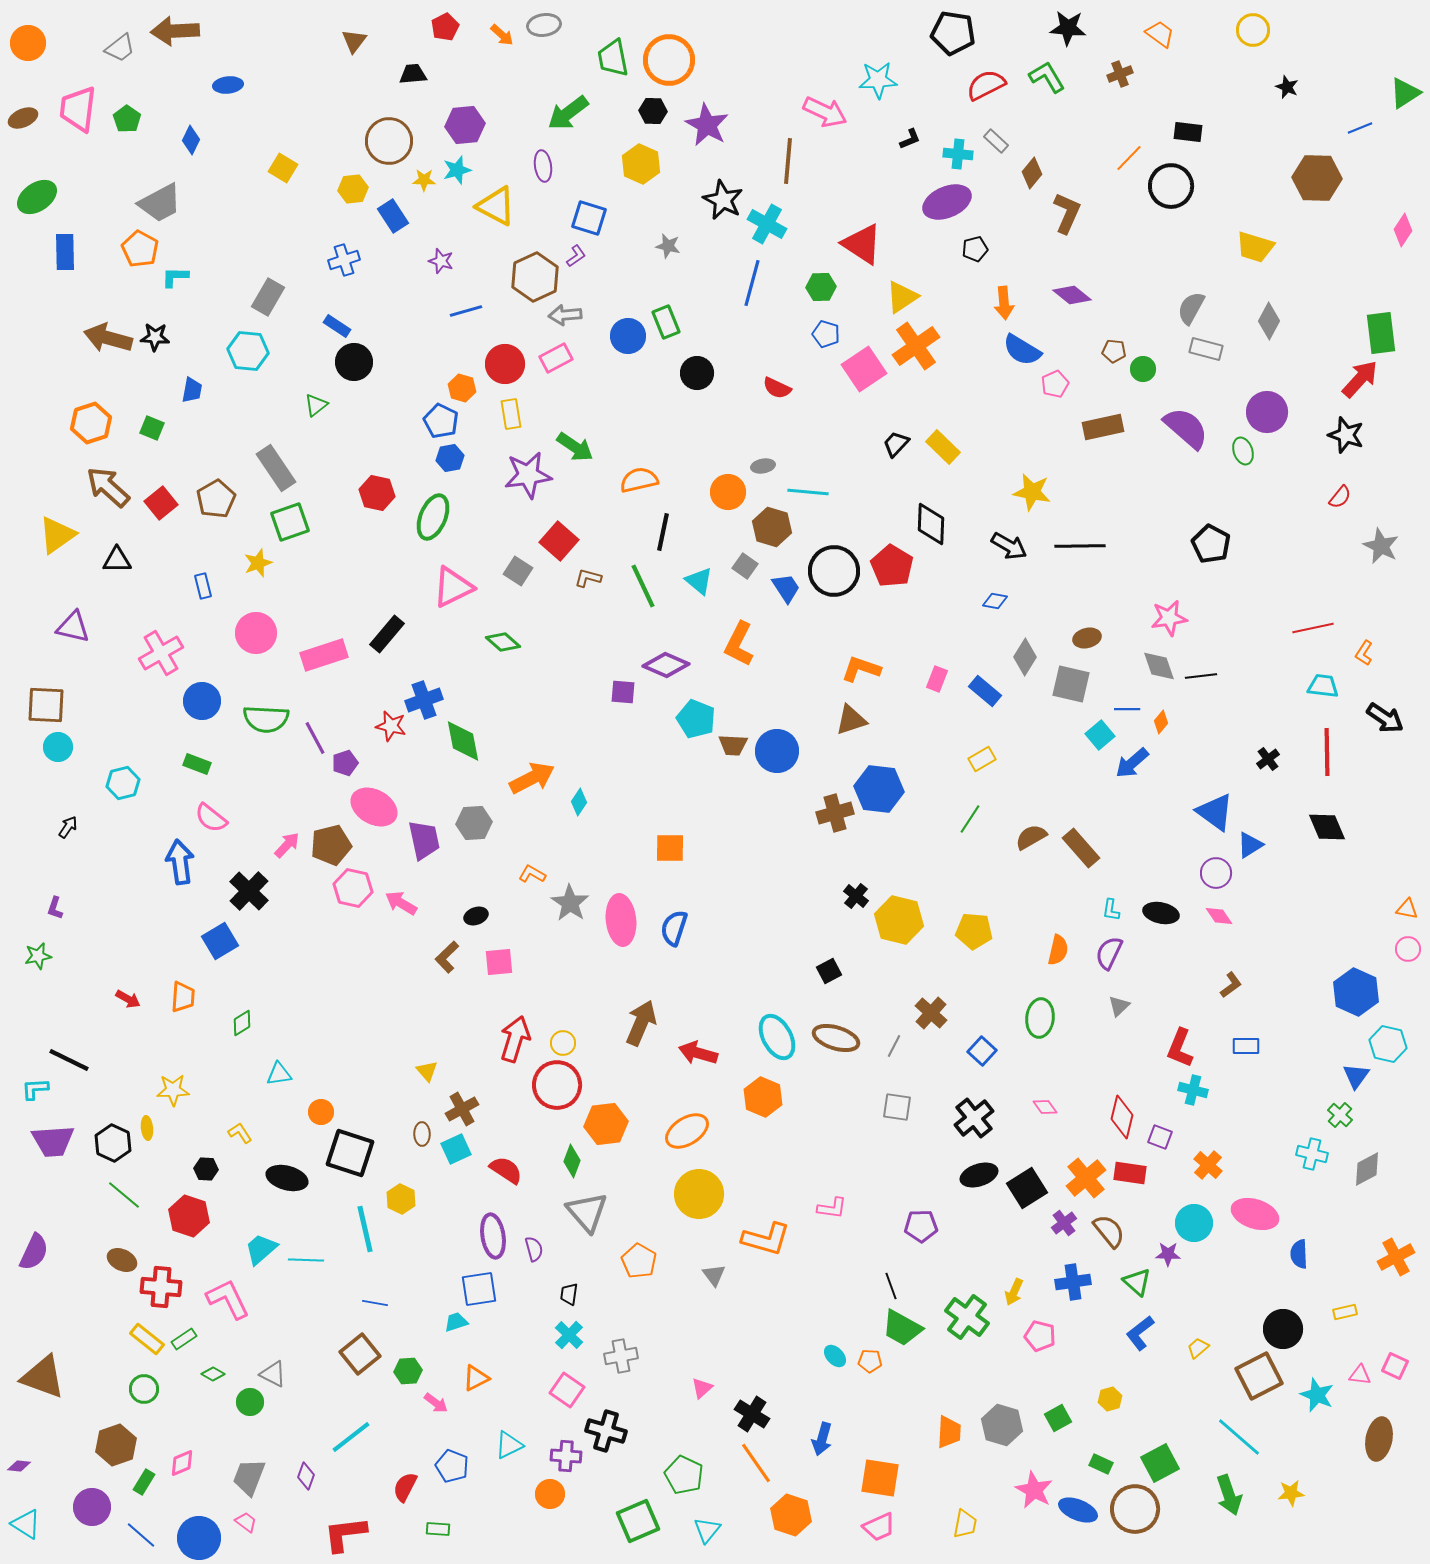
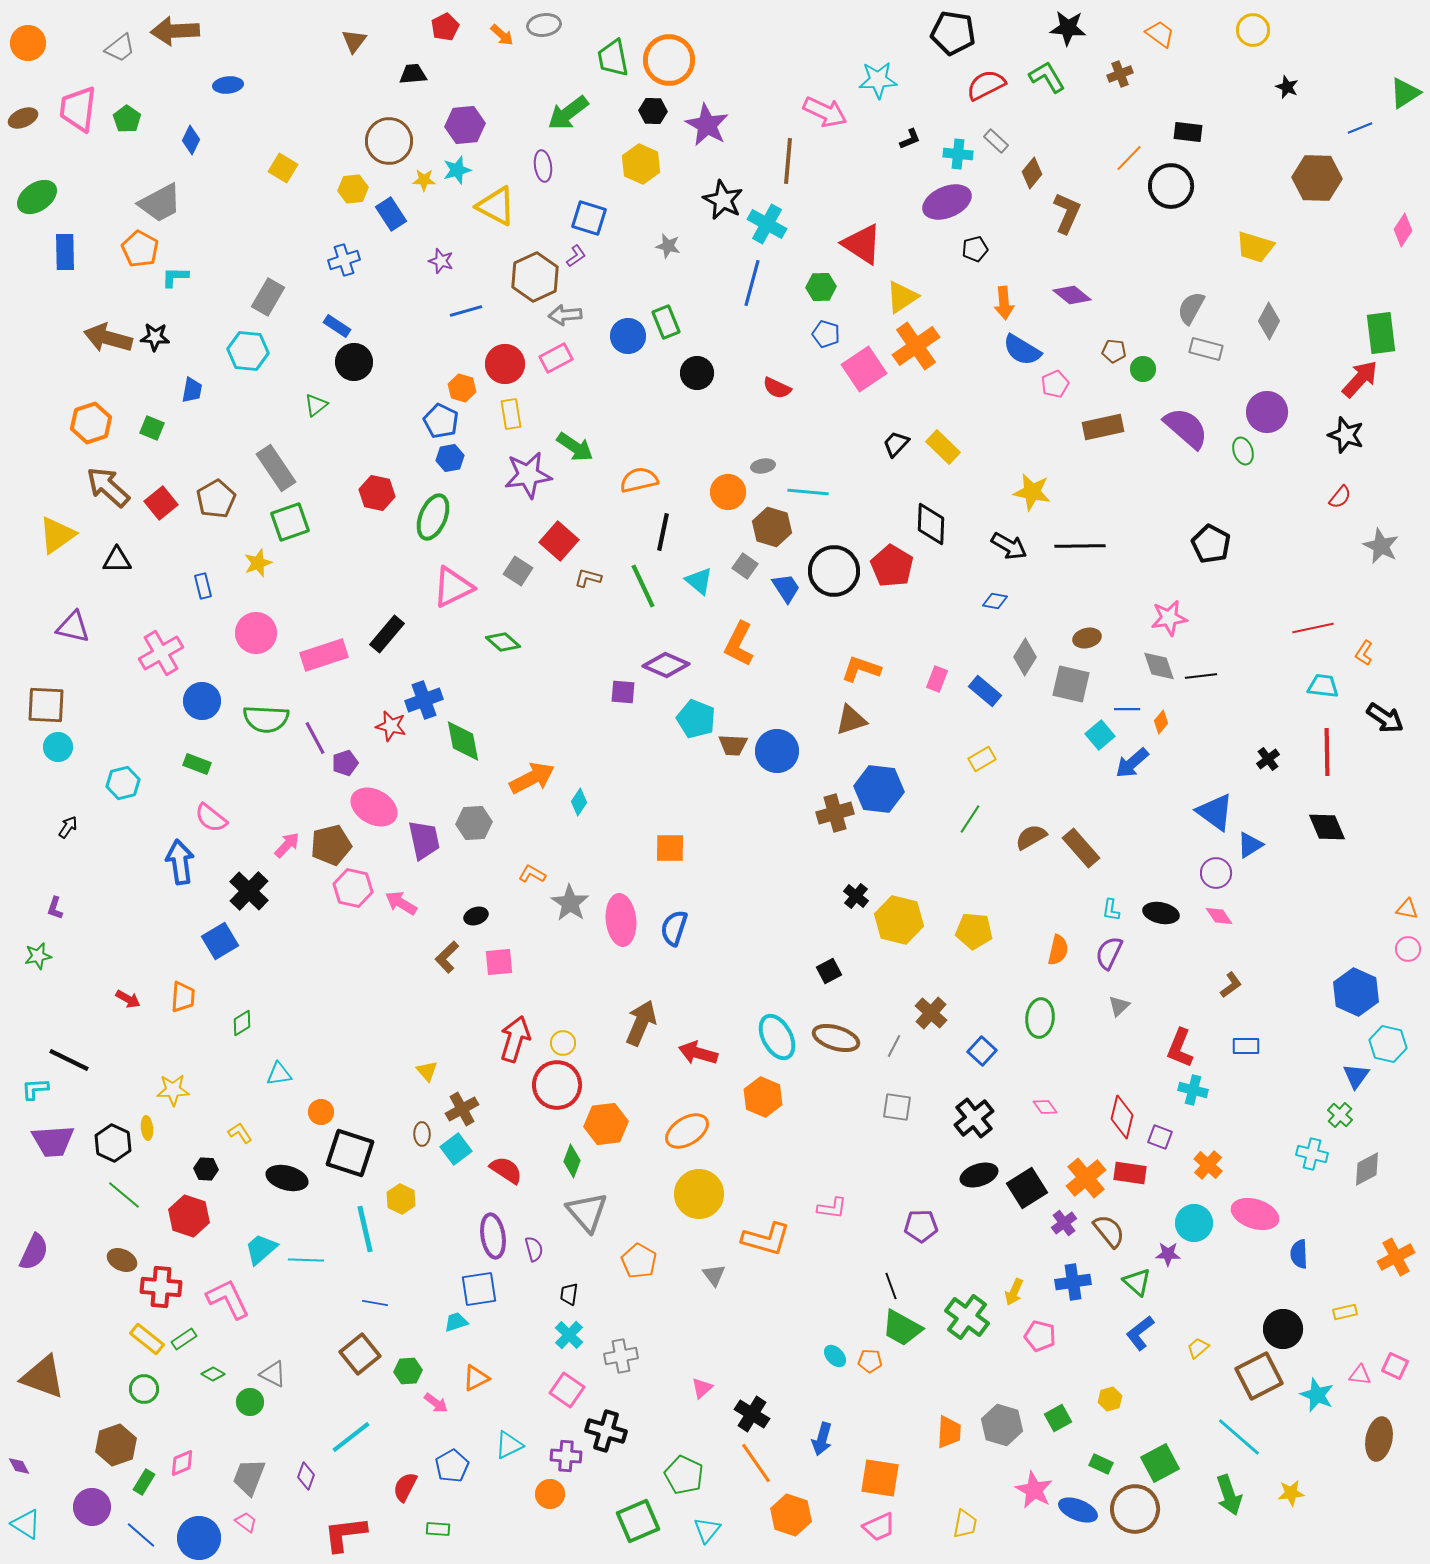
blue rectangle at (393, 216): moved 2 px left, 2 px up
cyan square at (456, 1149): rotated 12 degrees counterclockwise
purple diamond at (19, 1466): rotated 55 degrees clockwise
blue pentagon at (452, 1466): rotated 20 degrees clockwise
